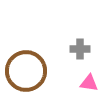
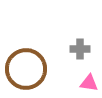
brown circle: moved 2 px up
